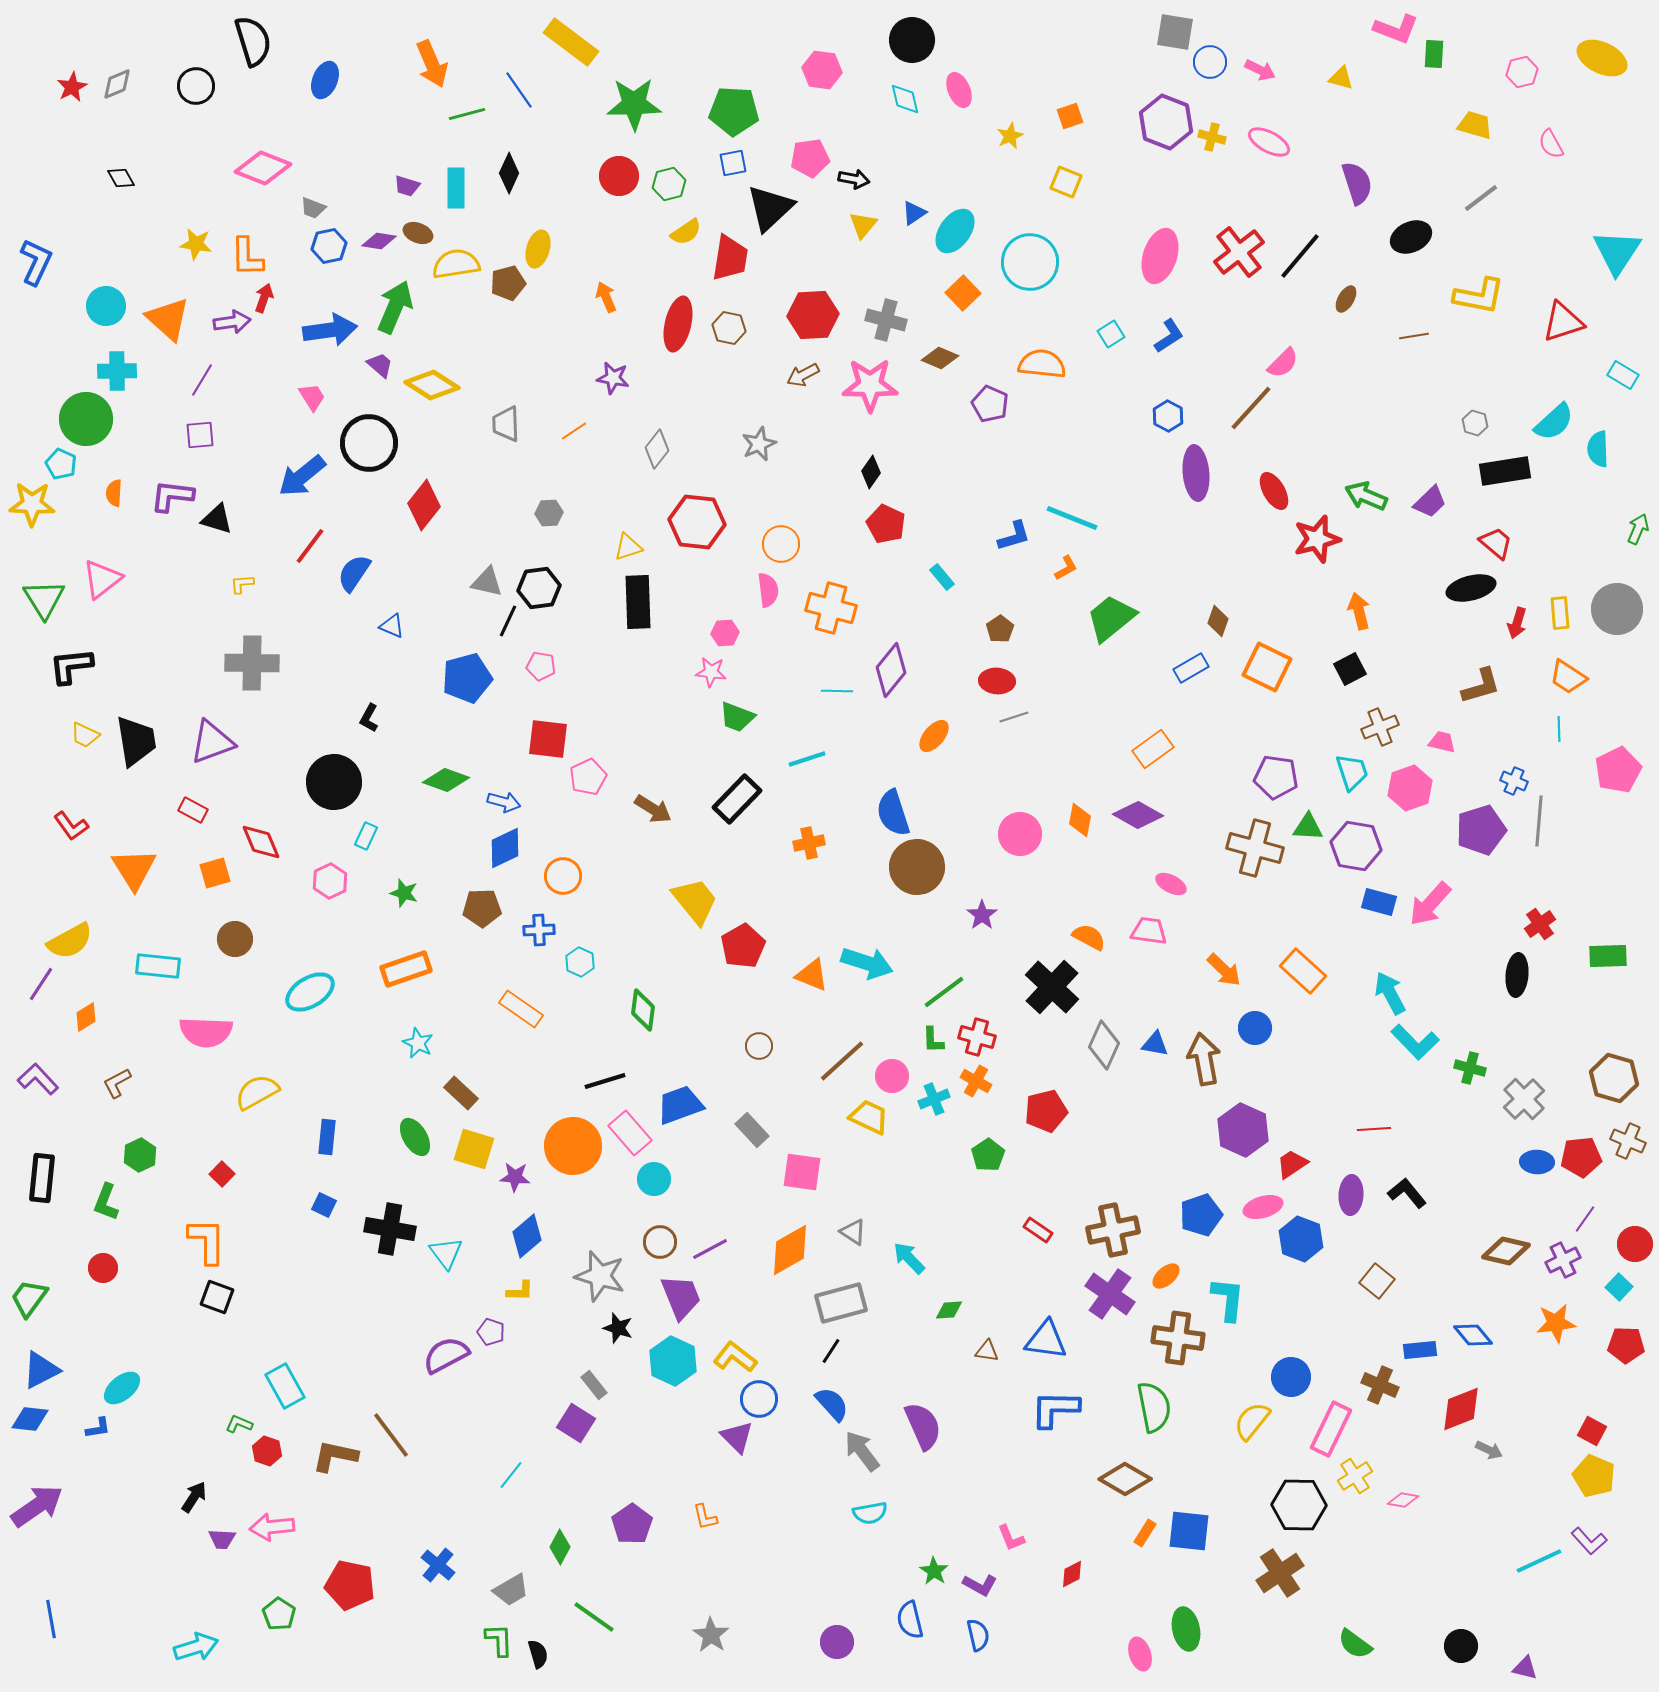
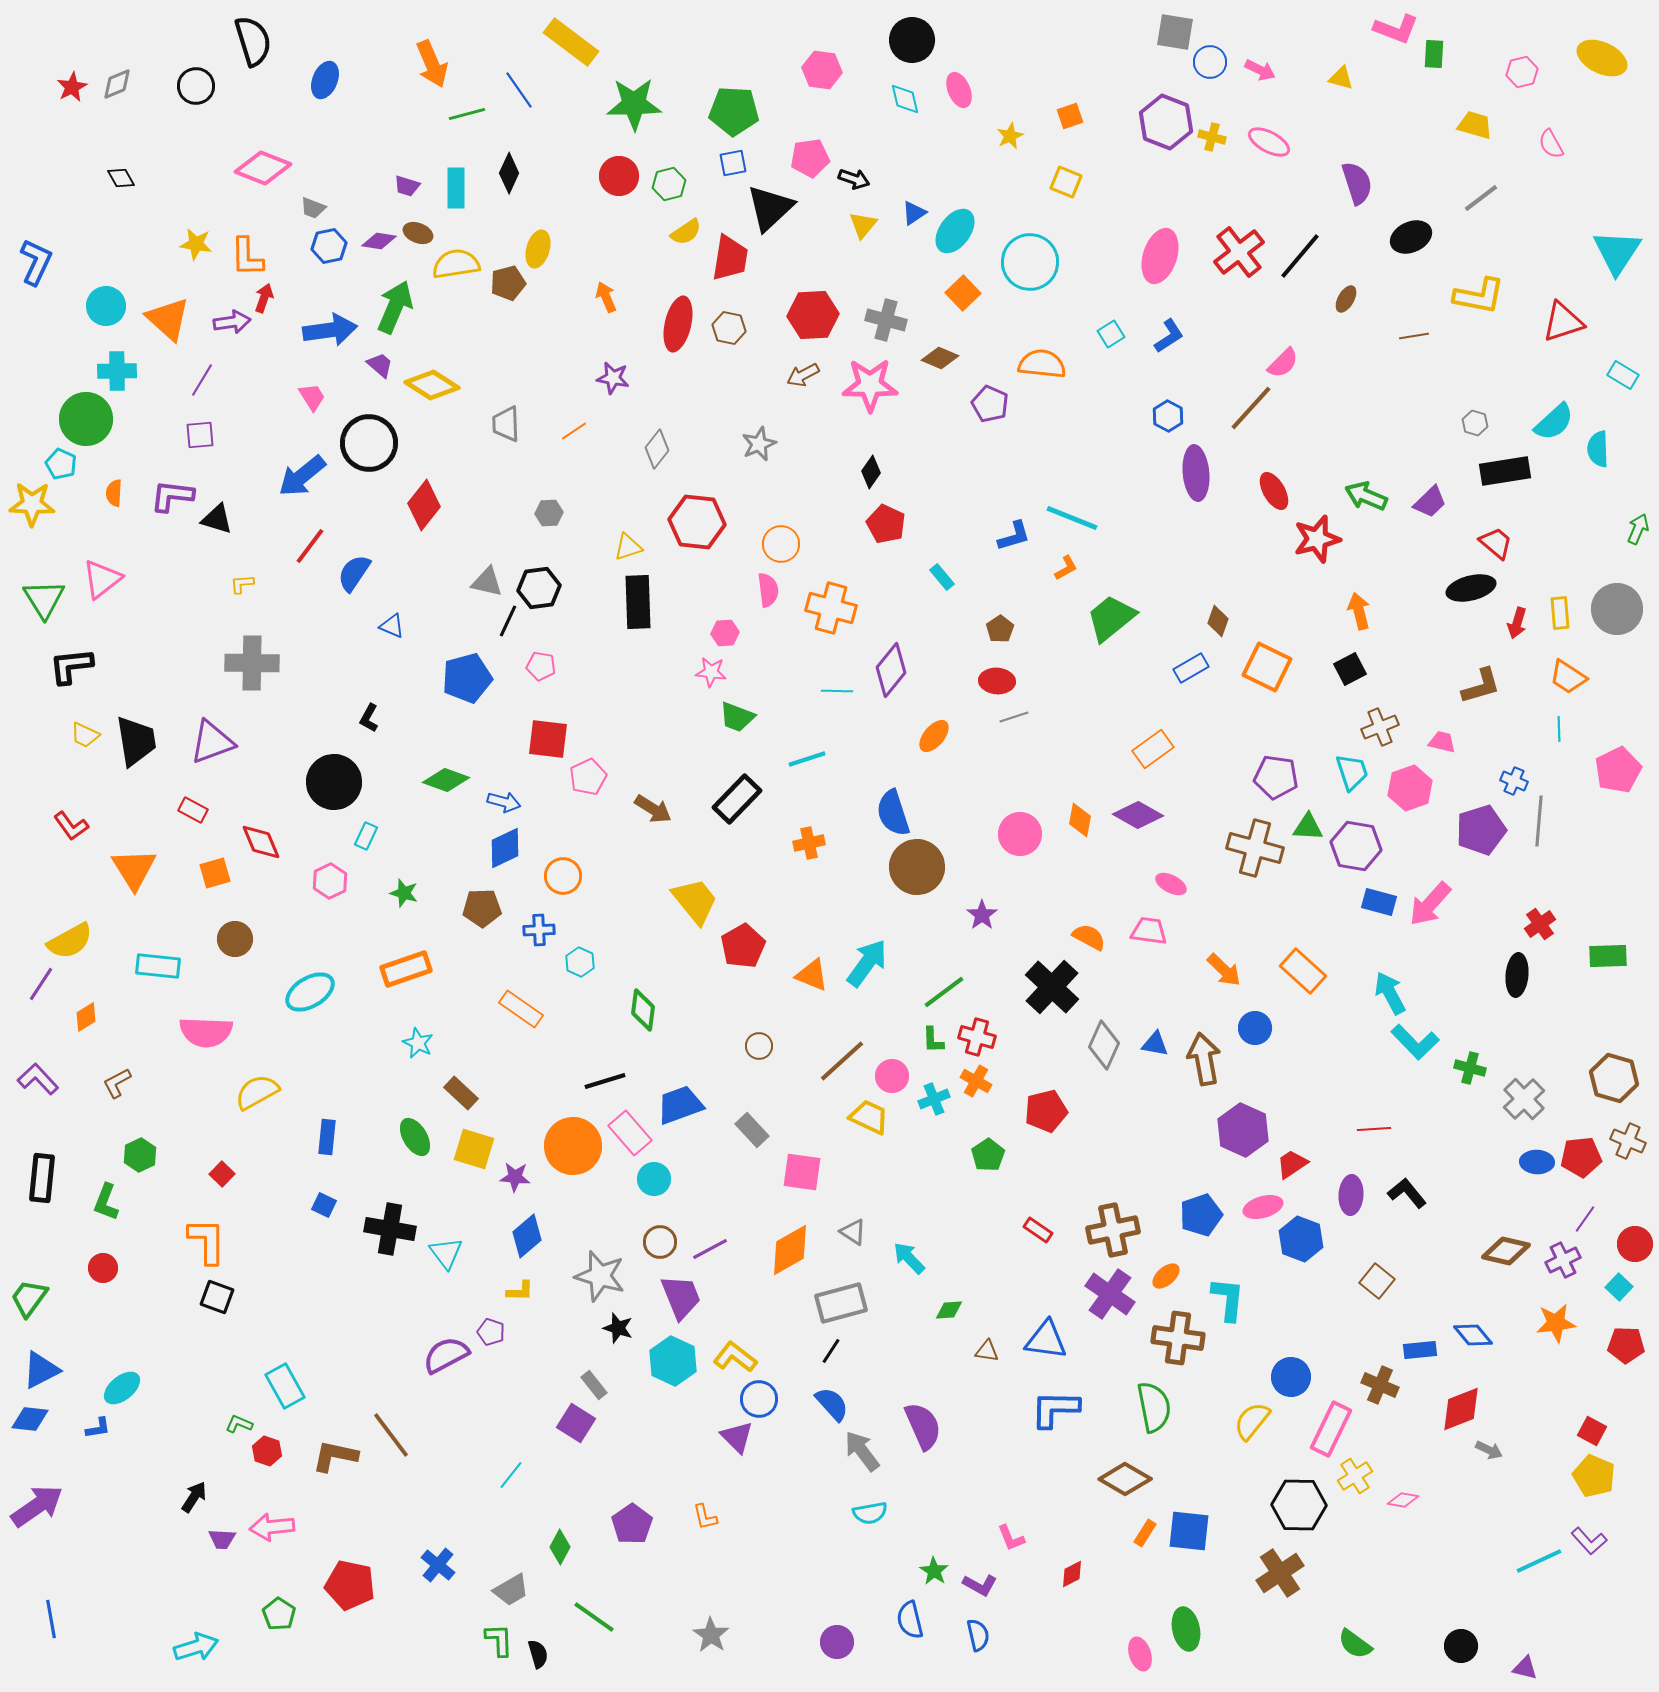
black arrow at (854, 179): rotated 8 degrees clockwise
cyan arrow at (867, 963): rotated 72 degrees counterclockwise
